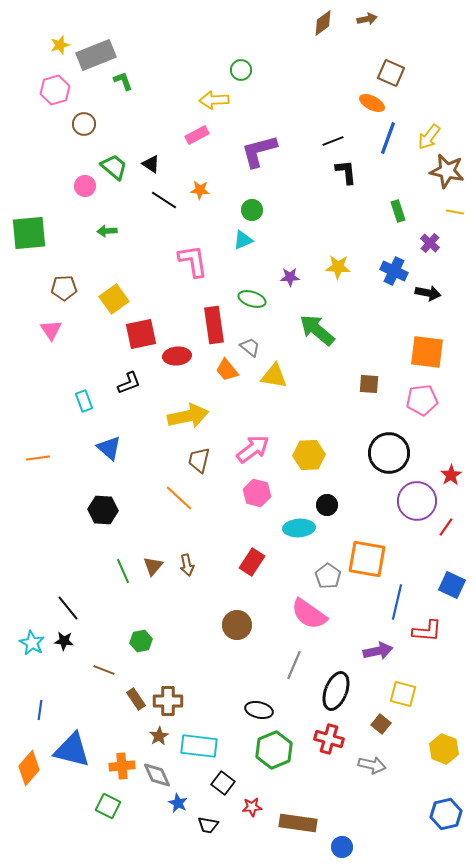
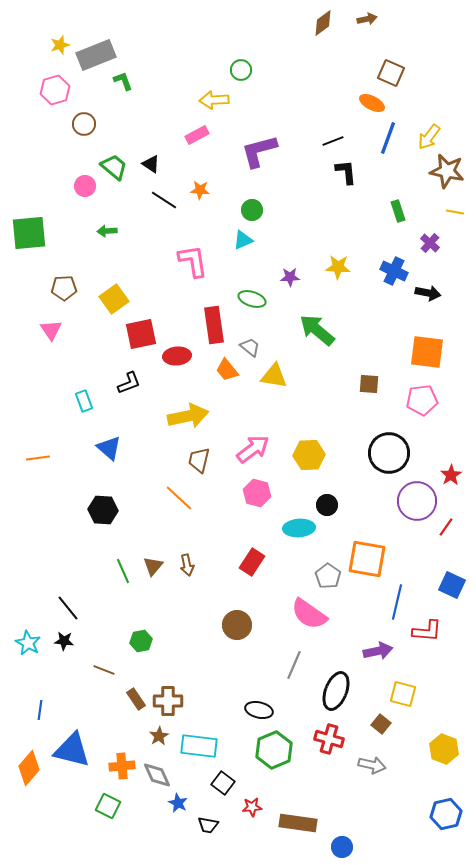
cyan star at (32, 643): moved 4 px left
